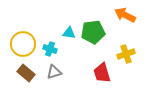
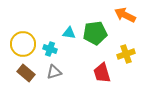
green pentagon: moved 2 px right, 1 px down
